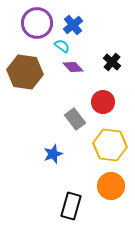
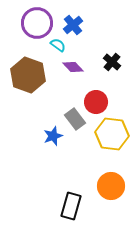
cyan semicircle: moved 4 px left, 1 px up
brown hexagon: moved 3 px right, 3 px down; rotated 12 degrees clockwise
red circle: moved 7 px left
yellow hexagon: moved 2 px right, 11 px up
blue star: moved 18 px up
